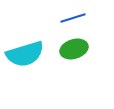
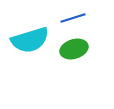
cyan semicircle: moved 5 px right, 14 px up
